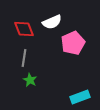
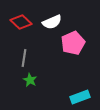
red diamond: moved 3 px left, 7 px up; rotated 25 degrees counterclockwise
